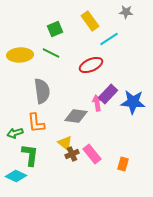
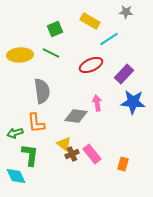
yellow rectangle: rotated 24 degrees counterclockwise
purple rectangle: moved 16 px right, 20 px up
yellow triangle: moved 1 px left, 1 px down
cyan diamond: rotated 40 degrees clockwise
